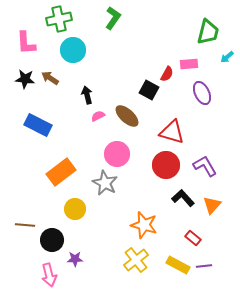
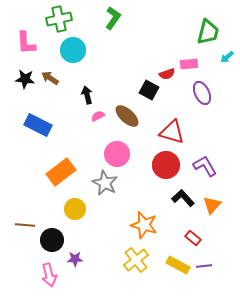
red semicircle: rotated 42 degrees clockwise
